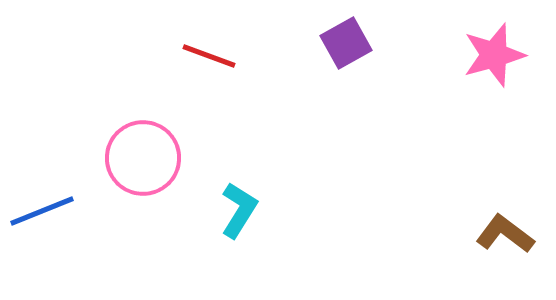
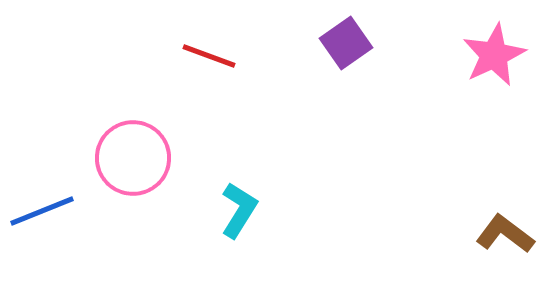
purple square: rotated 6 degrees counterclockwise
pink star: rotated 10 degrees counterclockwise
pink circle: moved 10 px left
